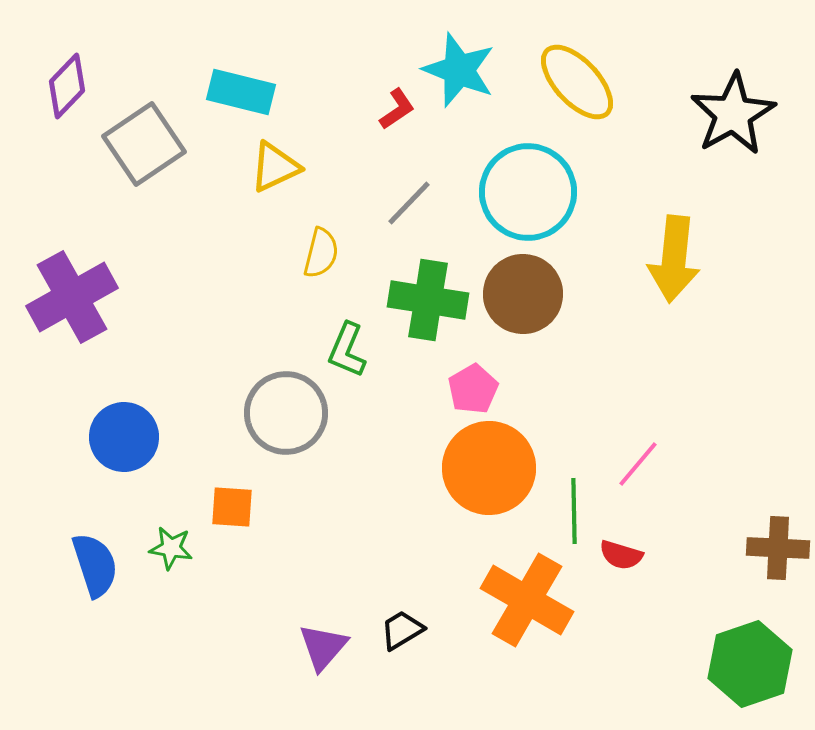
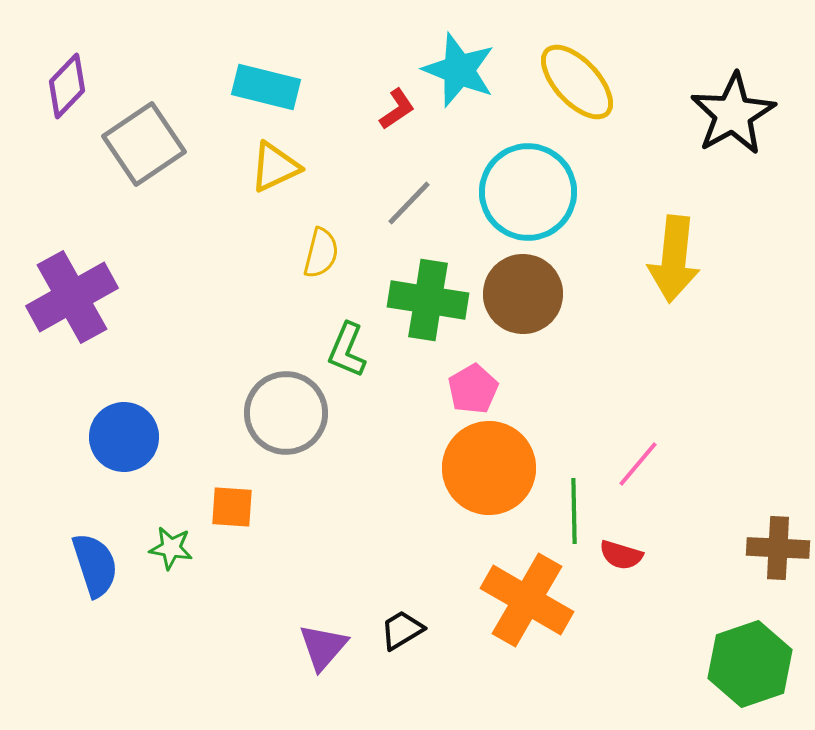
cyan rectangle: moved 25 px right, 5 px up
